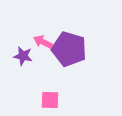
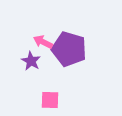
purple star: moved 8 px right, 5 px down; rotated 18 degrees clockwise
